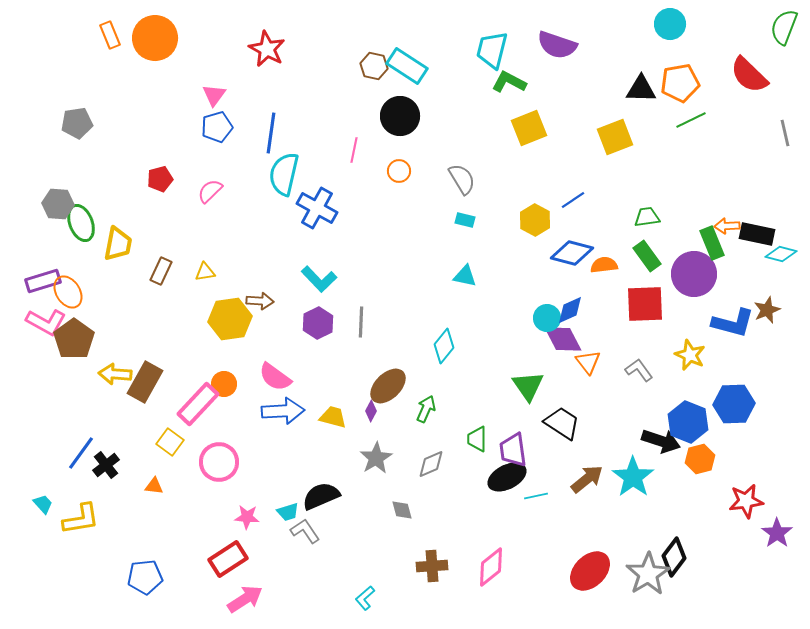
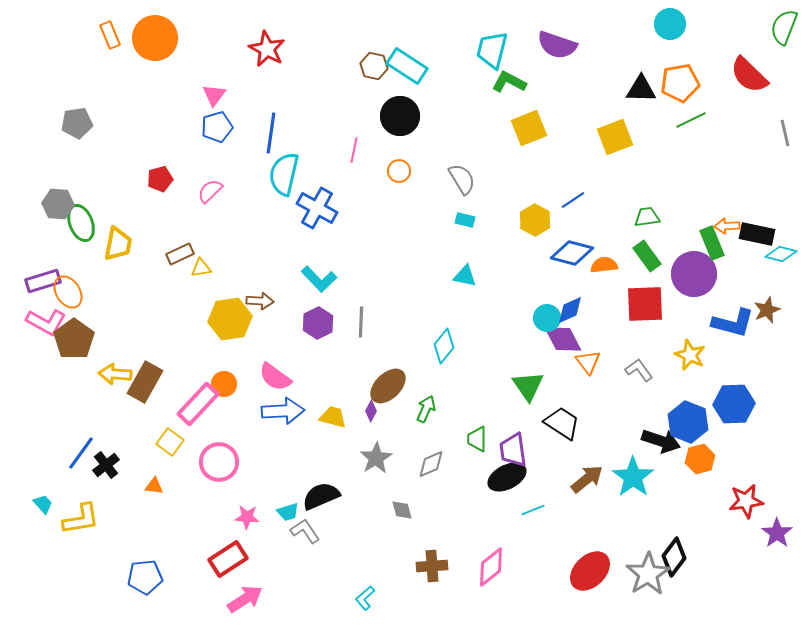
brown rectangle at (161, 271): moved 19 px right, 17 px up; rotated 40 degrees clockwise
yellow triangle at (205, 272): moved 4 px left, 4 px up
cyan line at (536, 496): moved 3 px left, 14 px down; rotated 10 degrees counterclockwise
